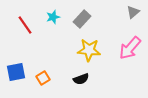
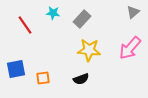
cyan star: moved 4 px up; rotated 24 degrees clockwise
blue square: moved 3 px up
orange square: rotated 24 degrees clockwise
